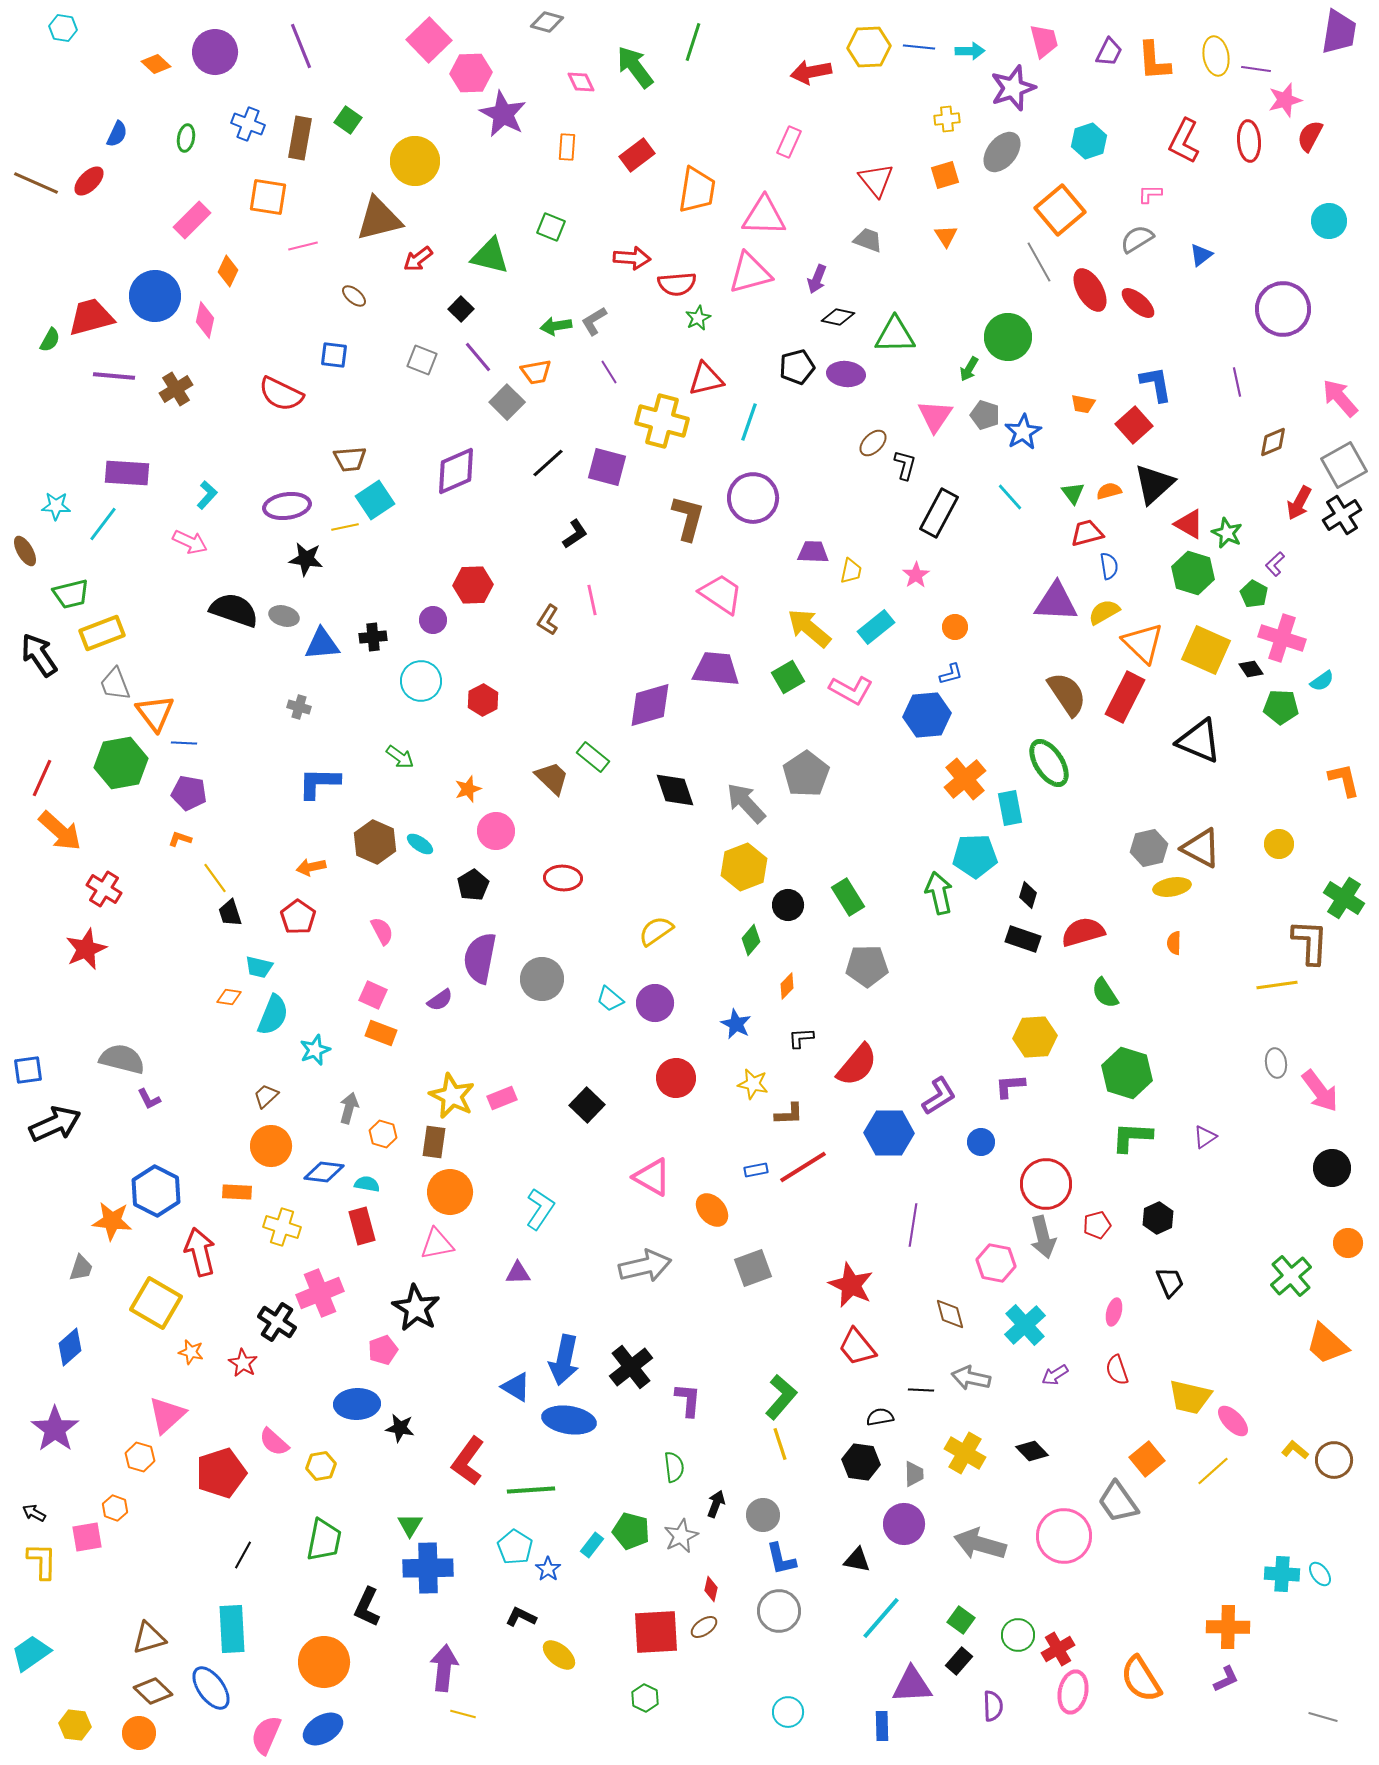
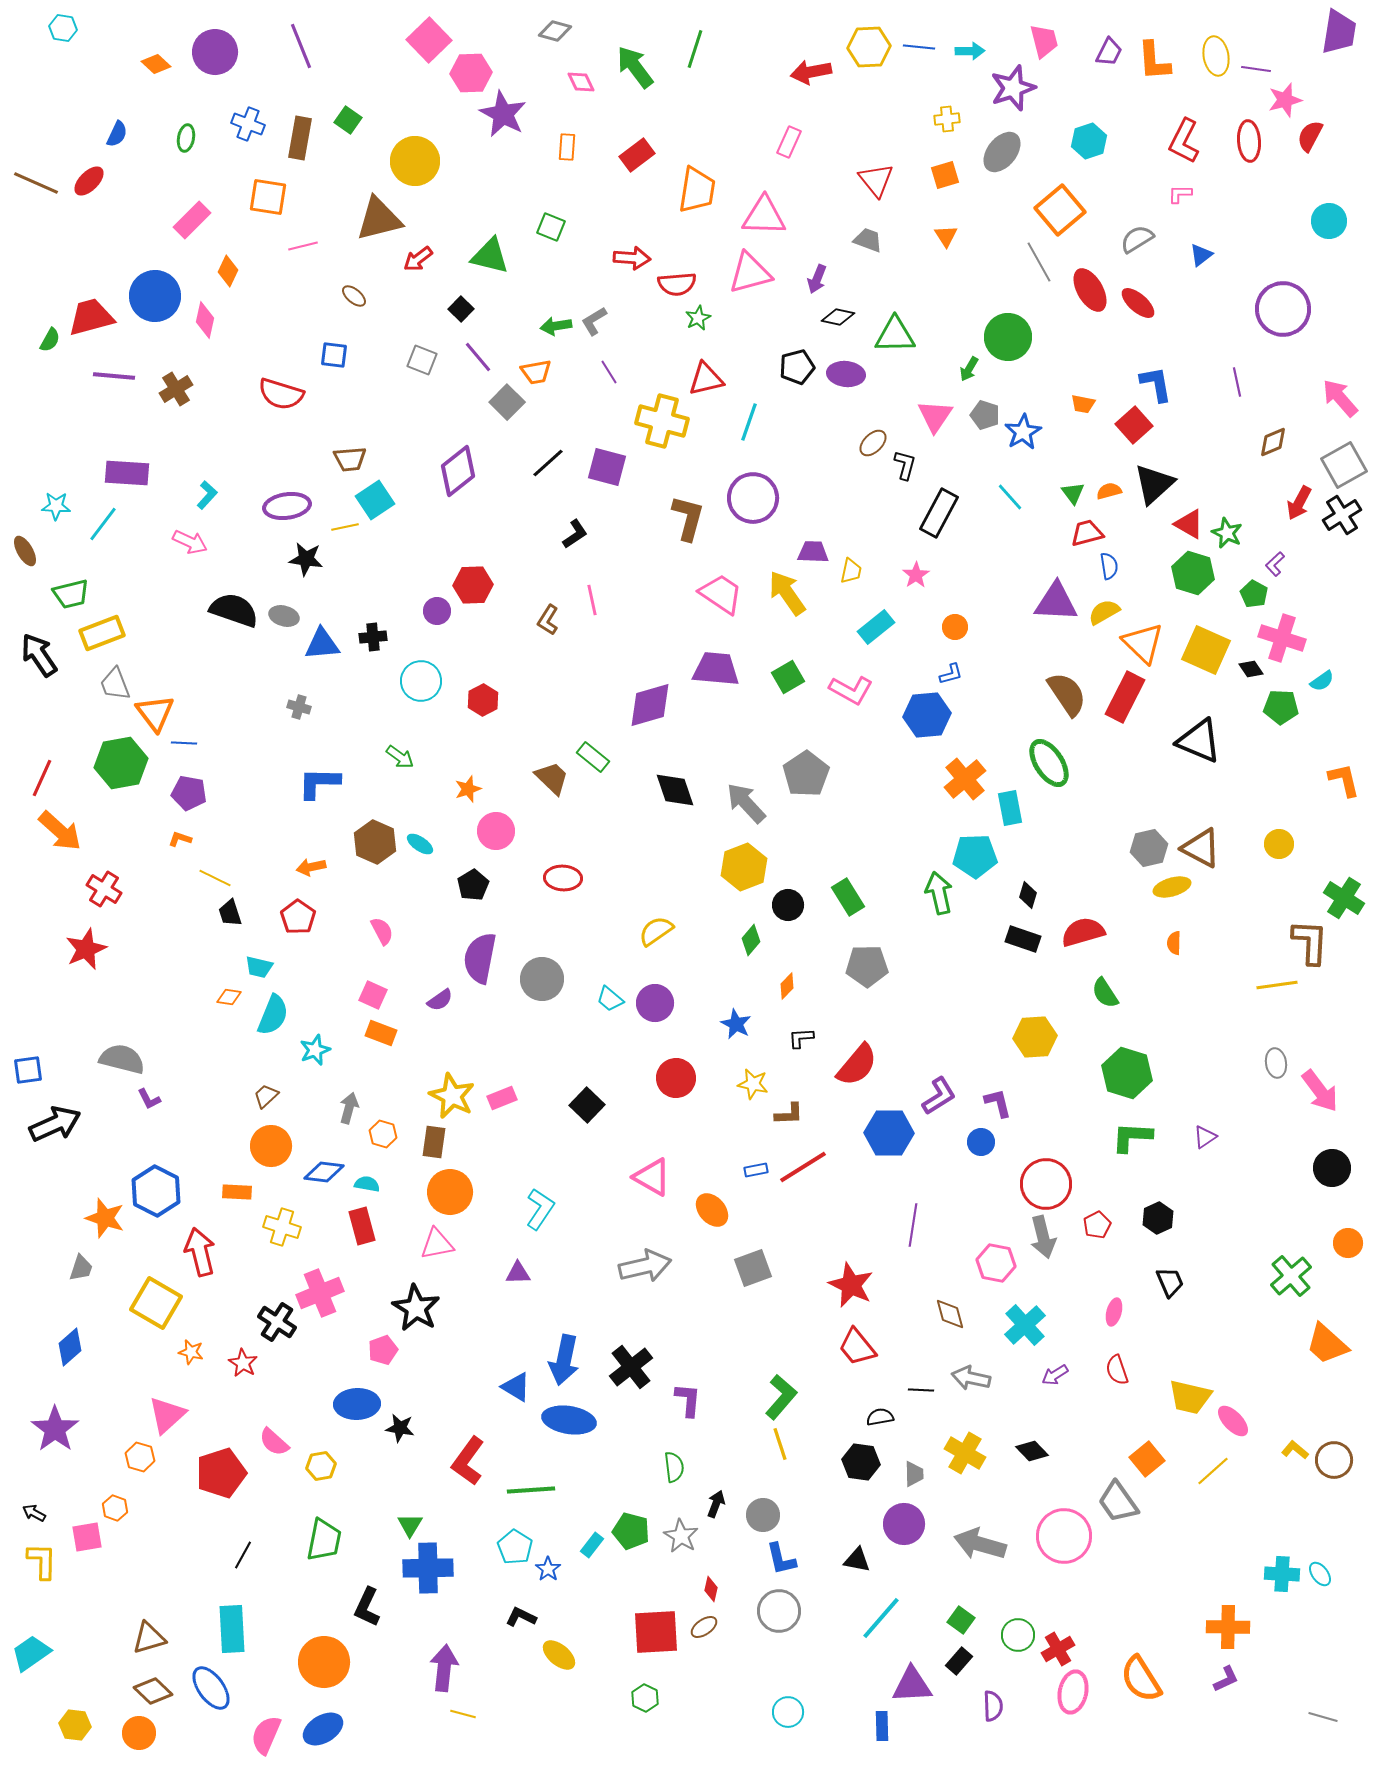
gray diamond at (547, 22): moved 8 px right, 9 px down
green line at (693, 42): moved 2 px right, 7 px down
pink L-shape at (1150, 194): moved 30 px right
red semicircle at (281, 394): rotated 9 degrees counterclockwise
purple diamond at (456, 471): moved 2 px right; rotated 15 degrees counterclockwise
purple circle at (433, 620): moved 4 px right, 9 px up
yellow arrow at (809, 628): moved 22 px left, 35 px up; rotated 15 degrees clockwise
yellow line at (215, 878): rotated 28 degrees counterclockwise
yellow ellipse at (1172, 887): rotated 6 degrees counterclockwise
purple L-shape at (1010, 1086): moved 12 px left, 17 px down; rotated 80 degrees clockwise
orange star at (112, 1221): moved 7 px left, 3 px up; rotated 12 degrees clockwise
red pentagon at (1097, 1225): rotated 12 degrees counterclockwise
gray star at (681, 1536): rotated 16 degrees counterclockwise
